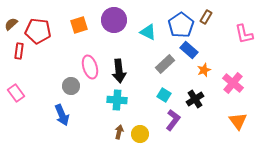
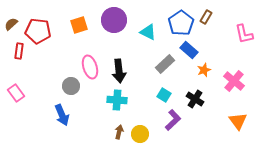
blue pentagon: moved 2 px up
pink cross: moved 1 px right, 2 px up
black cross: rotated 24 degrees counterclockwise
purple L-shape: rotated 10 degrees clockwise
